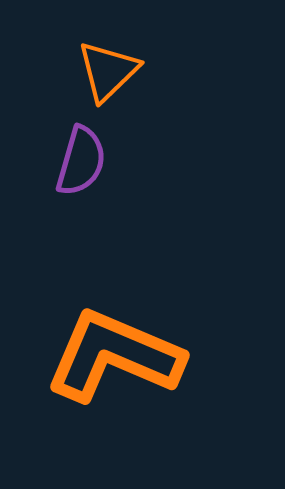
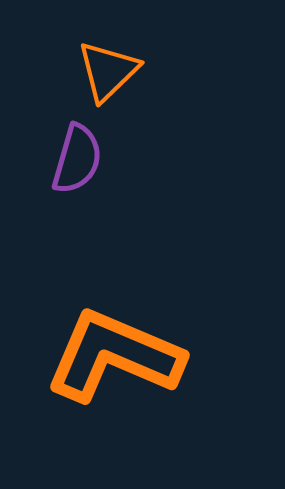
purple semicircle: moved 4 px left, 2 px up
